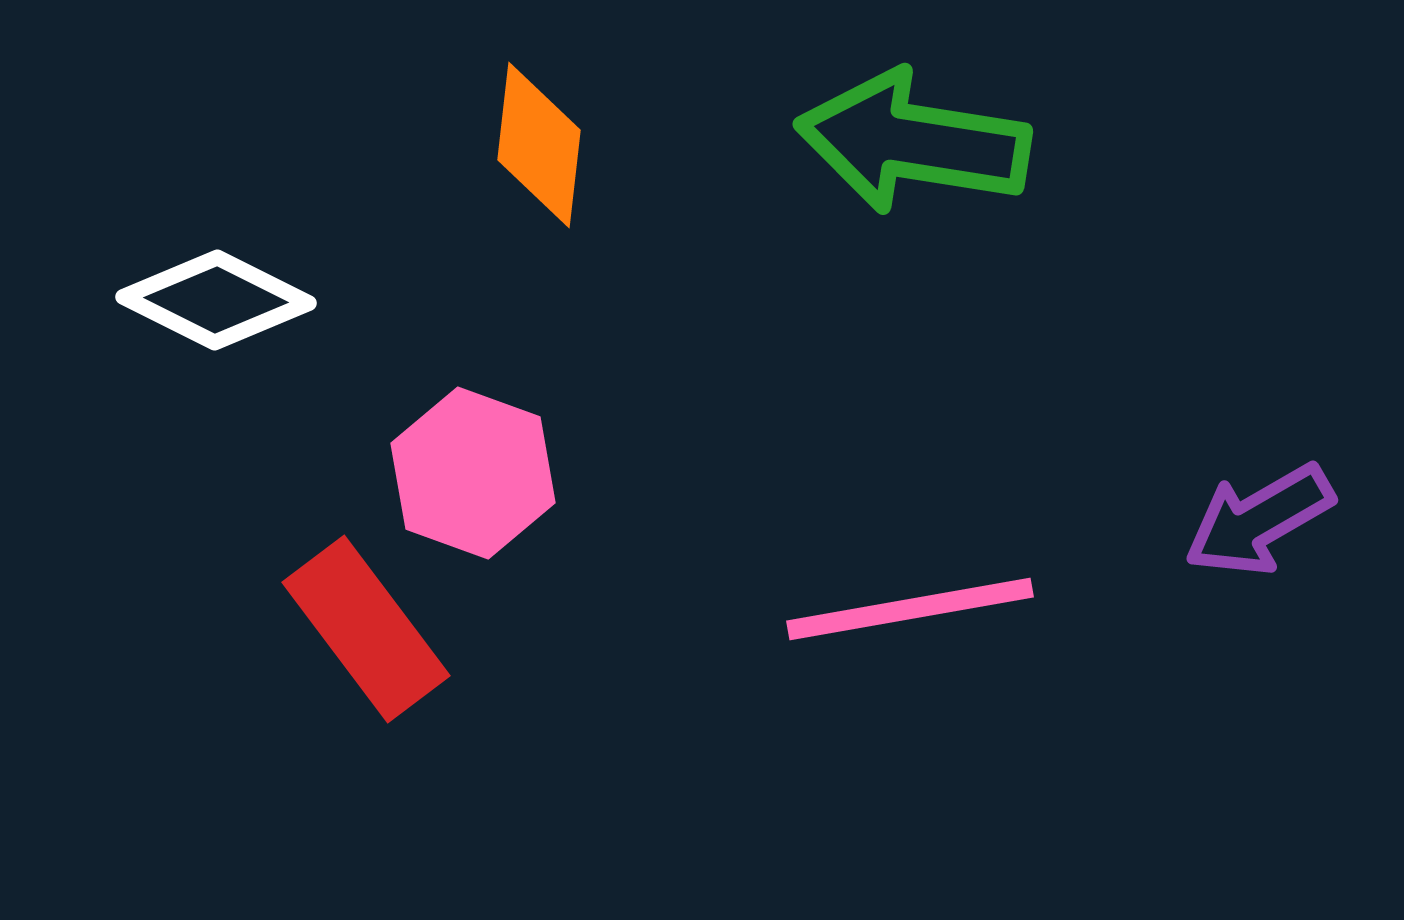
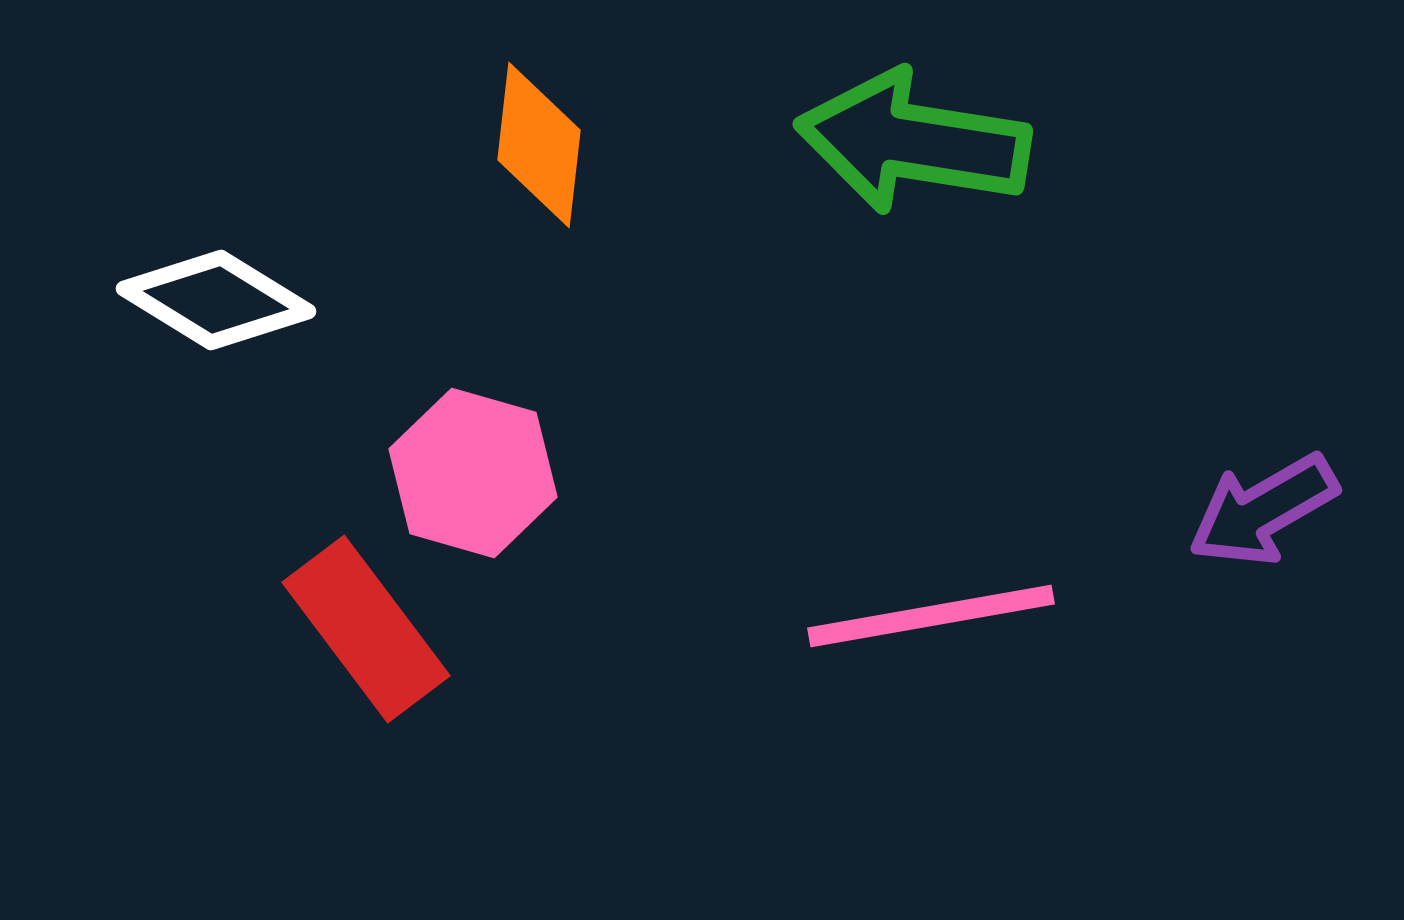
white diamond: rotated 5 degrees clockwise
pink hexagon: rotated 4 degrees counterclockwise
purple arrow: moved 4 px right, 10 px up
pink line: moved 21 px right, 7 px down
